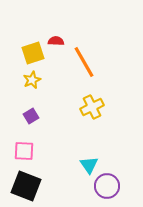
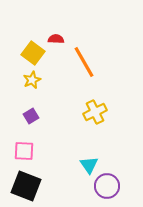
red semicircle: moved 2 px up
yellow square: rotated 35 degrees counterclockwise
yellow cross: moved 3 px right, 5 px down
